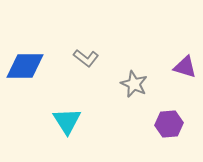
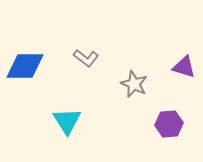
purple triangle: moved 1 px left
